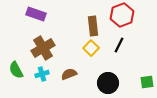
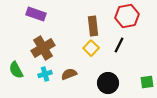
red hexagon: moved 5 px right, 1 px down; rotated 10 degrees clockwise
cyan cross: moved 3 px right
